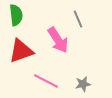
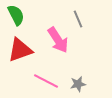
green semicircle: rotated 20 degrees counterclockwise
red triangle: moved 1 px left, 1 px up
gray star: moved 5 px left
